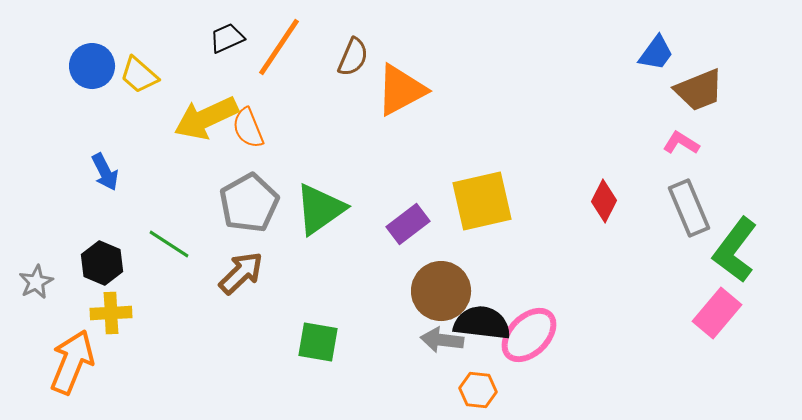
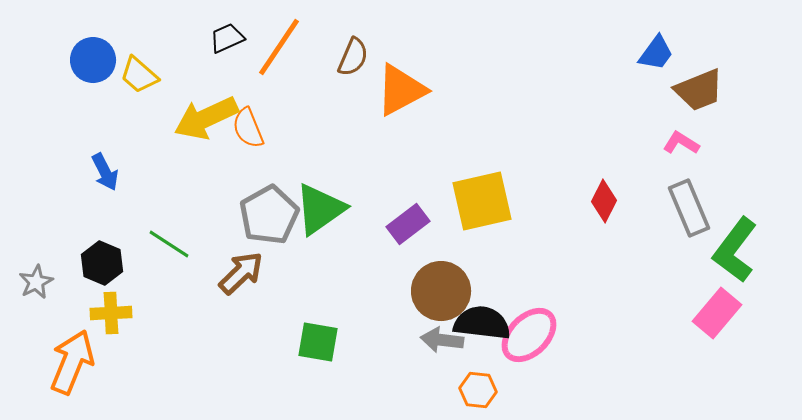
blue circle: moved 1 px right, 6 px up
gray pentagon: moved 20 px right, 12 px down
